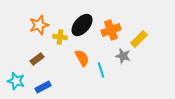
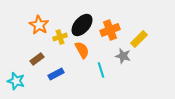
orange star: rotated 24 degrees counterclockwise
orange cross: moved 1 px left
yellow cross: rotated 24 degrees counterclockwise
orange semicircle: moved 8 px up
blue rectangle: moved 13 px right, 13 px up
